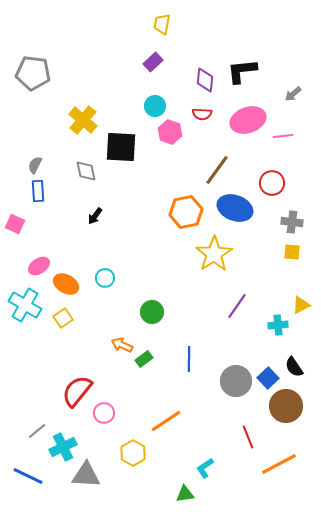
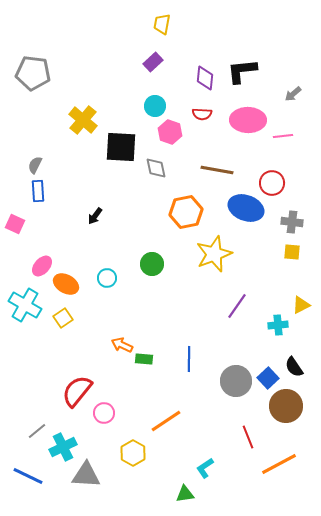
purple diamond at (205, 80): moved 2 px up
pink ellipse at (248, 120): rotated 20 degrees clockwise
brown line at (217, 170): rotated 64 degrees clockwise
gray diamond at (86, 171): moved 70 px right, 3 px up
blue ellipse at (235, 208): moved 11 px right
yellow star at (214, 254): rotated 12 degrees clockwise
pink ellipse at (39, 266): moved 3 px right; rotated 15 degrees counterclockwise
cyan circle at (105, 278): moved 2 px right
green circle at (152, 312): moved 48 px up
green rectangle at (144, 359): rotated 42 degrees clockwise
